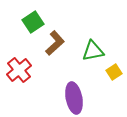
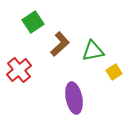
brown L-shape: moved 5 px right, 1 px down
